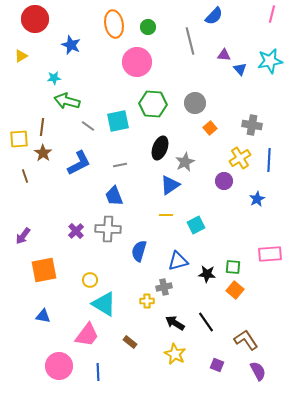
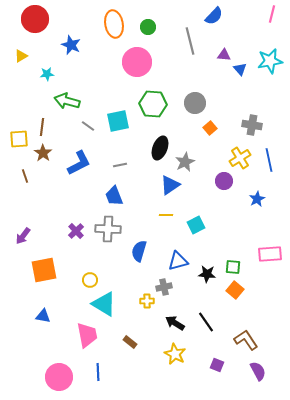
cyan star at (54, 78): moved 7 px left, 4 px up
blue line at (269, 160): rotated 15 degrees counterclockwise
pink trapezoid at (87, 335): rotated 48 degrees counterclockwise
pink circle at (59, 366): moved 11 px down
